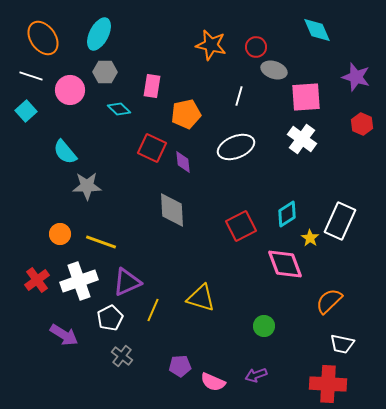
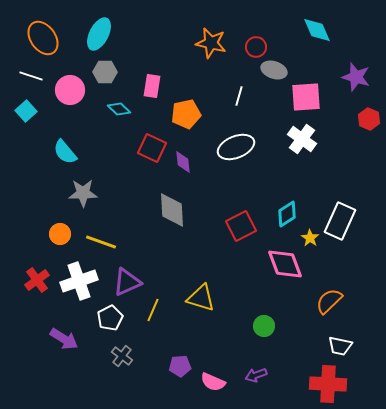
orange star at (211, 45): moved 2 px up
red hexagon at (362, 124): moved 7 px right, 5 px up
gray star at (87, 186): moved 4 px left, 7 px down
purple arrow at (64, 335): moved 4 px down
white trapezoid at (342, 344): moved 2 px left, 2 px down
